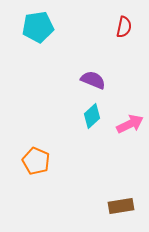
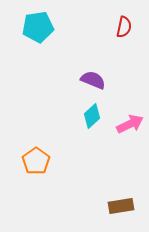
orange pentagon: rotated 12 degrees clockwise
